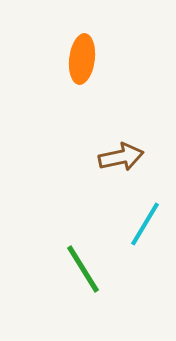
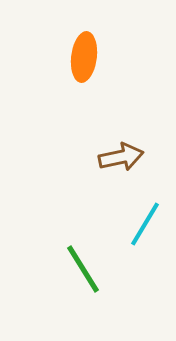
orange ellipse: moved 2 px right, 2 px up
